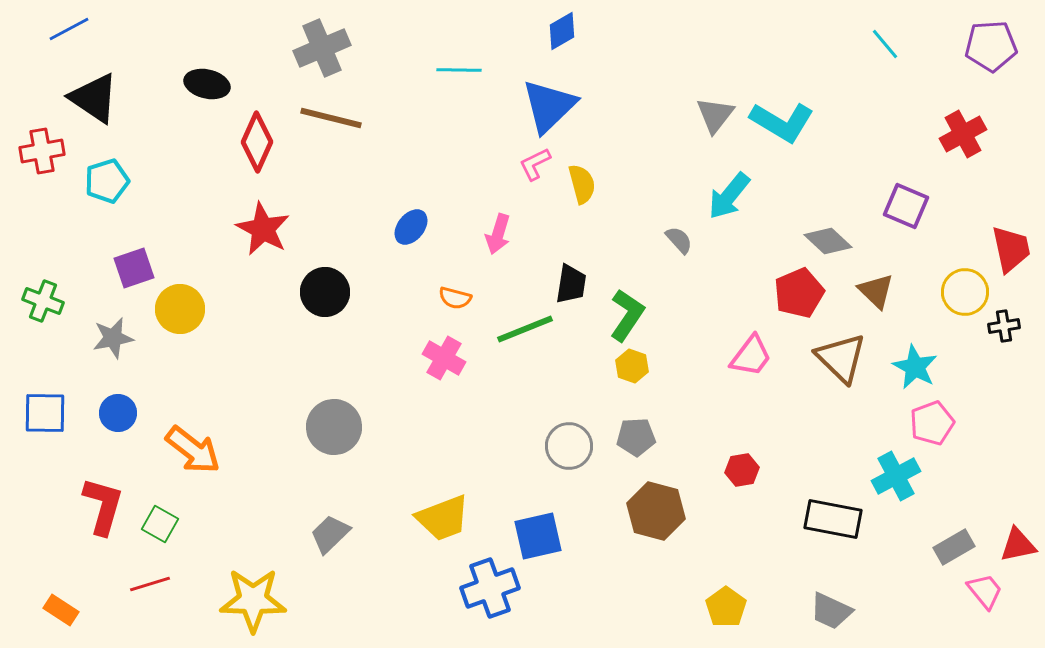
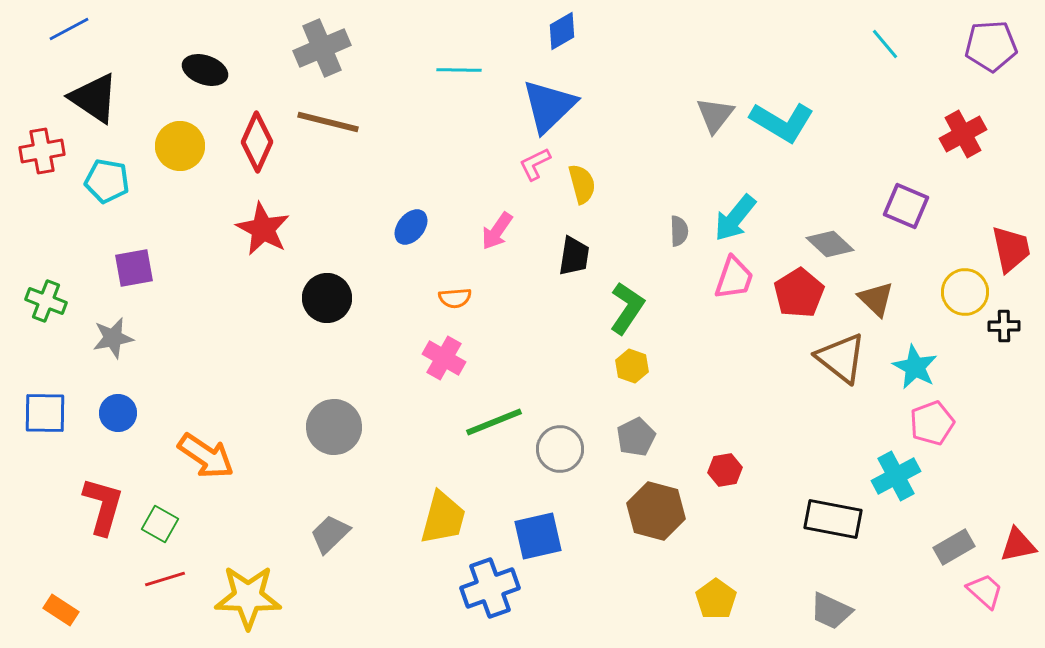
black ellipse at (207, 84): moved 2 px left, 14 px up; rotated 6 degrees clockwise
brown line at (331, 118): moved 3 px left, 4 px down
cyan pentagon at (107, 181): rotated 27 degrees clockwise
cyan arrow at (729, 196): moved 6 px right, 22 px down
pink arrow at (498, 234): moved 1 px left, 3 px up; rotated 18 degrees clockwise
gray semicircle at (679, 240): moved 9 px up; rotated 40 degrees clockwise
gray diamond at (828, 241): moved 2 px right, 3 px down
purple square at (134, 268): rotated 9 degrees clockwise
black trapezoid at (571, 284): moved 3 px right, 28 px up
brown triangle at (876, 291): moved 8 px down
black circle at (325, 292): moved 2 px right, 6 px down
red pentagon at (799, 293): rotated 9 degrees counterclockwise
orange semicircle at (455, 298): rotated 20 degrees counterclockwise
green cross at (43, 301): moved 3 px right
yellow circle at (180, 309): moved 163 px up
green L-shape at (627, 315): moved 7 px up
black cross at (1004, 326): rotated 8 degrees clockwise
green line at (525, 329): moved 31 px left, 93 px down
pink trapezoid at (751, 356): moved 17 px left, 78 px up; rotated 18 degrees counterclockwise
brown triangle at (841, 358): rotated 6 degrees counterclockwise
gray pentagon at (636, 437): rotated 24 degrees counterclockwise
gray circle at (569, 446): moved 9 px left, 3 px down
orange arrow at (193, 450): moved 13 px right, 6 px down; rotated 4 degrees counterclockwise
red hexagon at (742, 470): moved 17 px left
yellow trapezoid at (443, 518): rotated 54 degrees counterclockwise
red line at (150, 584): moved 15 px right, 5 px up
pink trapezoid at (985, 591): rotated 9 degrees counterclockwise
yellow star at (253, 600): moved 5 px left, 3 px up
yellow pentagon at (726, 607): moved 10 px left, 8 px up
